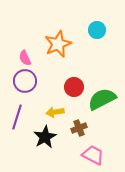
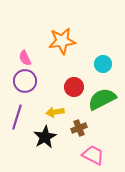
cyan circle: moved 6 px right, 34 px down
orange star: moved 4 px right, 3 px up; rotated 16 degrees clockwise
